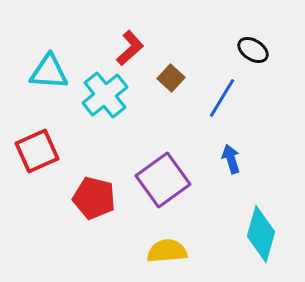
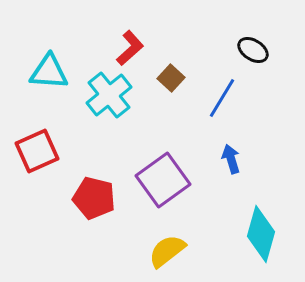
cyan cross: moved 4 px right
yellow semicircle: rotated 33 degrees counterclockwise
